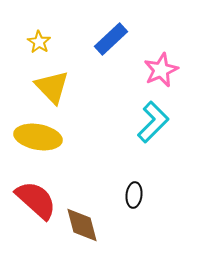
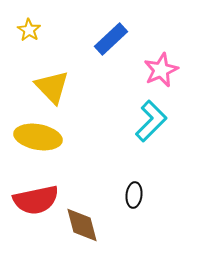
yellow star: moved 10 px left, 12 px up
cyan L-shape: moved 2 px left, 1 px up
red semicircle: rotated 126 degrees clockwise
